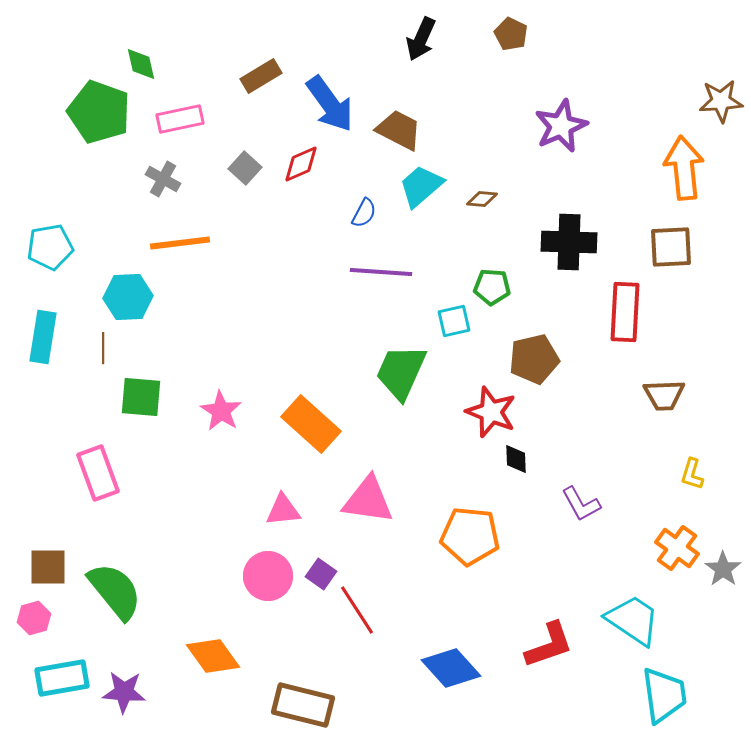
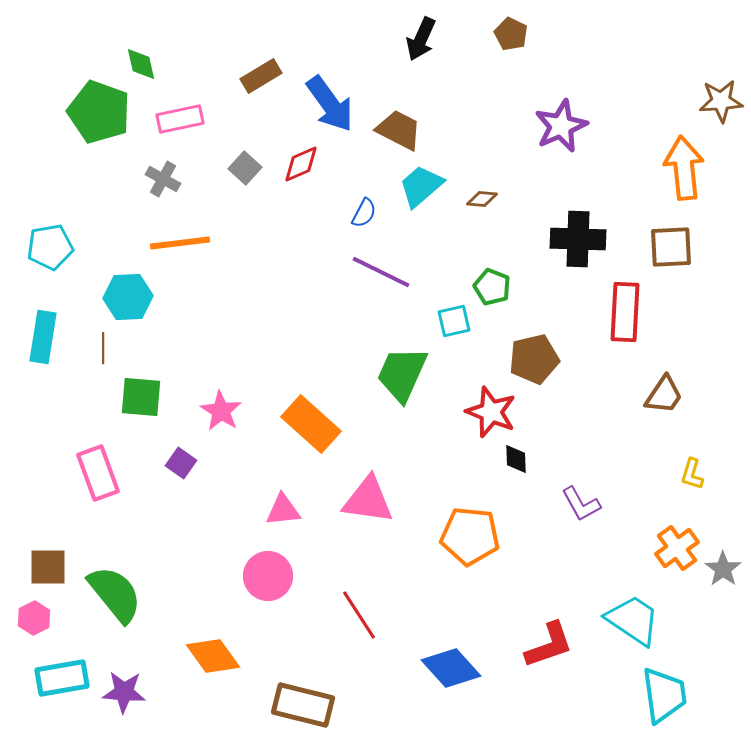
black cross at (569, 242): moved 9 px right, 3 px up
purple line at (381, 272): rotated 22 degrees clockwise
green pentagon at (492, 287): rotated 18 degrees clockwise
green trapezoid at (401, 372): moved 1 px right, 2 px down
brown trapezoid at (664, 395): rotated 54 degrees counterclockwise
orange cross at (677, 548): rotated 18 degrees clockwise
purple square at (321, 574): moved 140 px left, 111 px up
green semicircle at (115, 591): moved 3 px down
red line at (357, 610): moved 2 px right, 5 px down
pink hexagon at (34, 618): rotated 12 degrees counterclockwise
